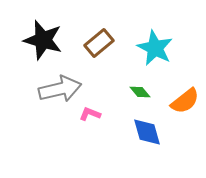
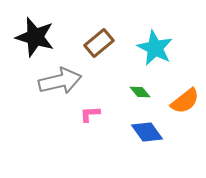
black star: moved 8 px left, 3 px up
gray arrow: moved 8 px up
pink L-shape: rotated 25 degrees counterclockwise
blue diamond: rotated 20 degrees counterclockwise
